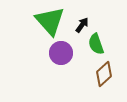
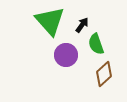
purple circle: moved 5 px right, 2 px down
